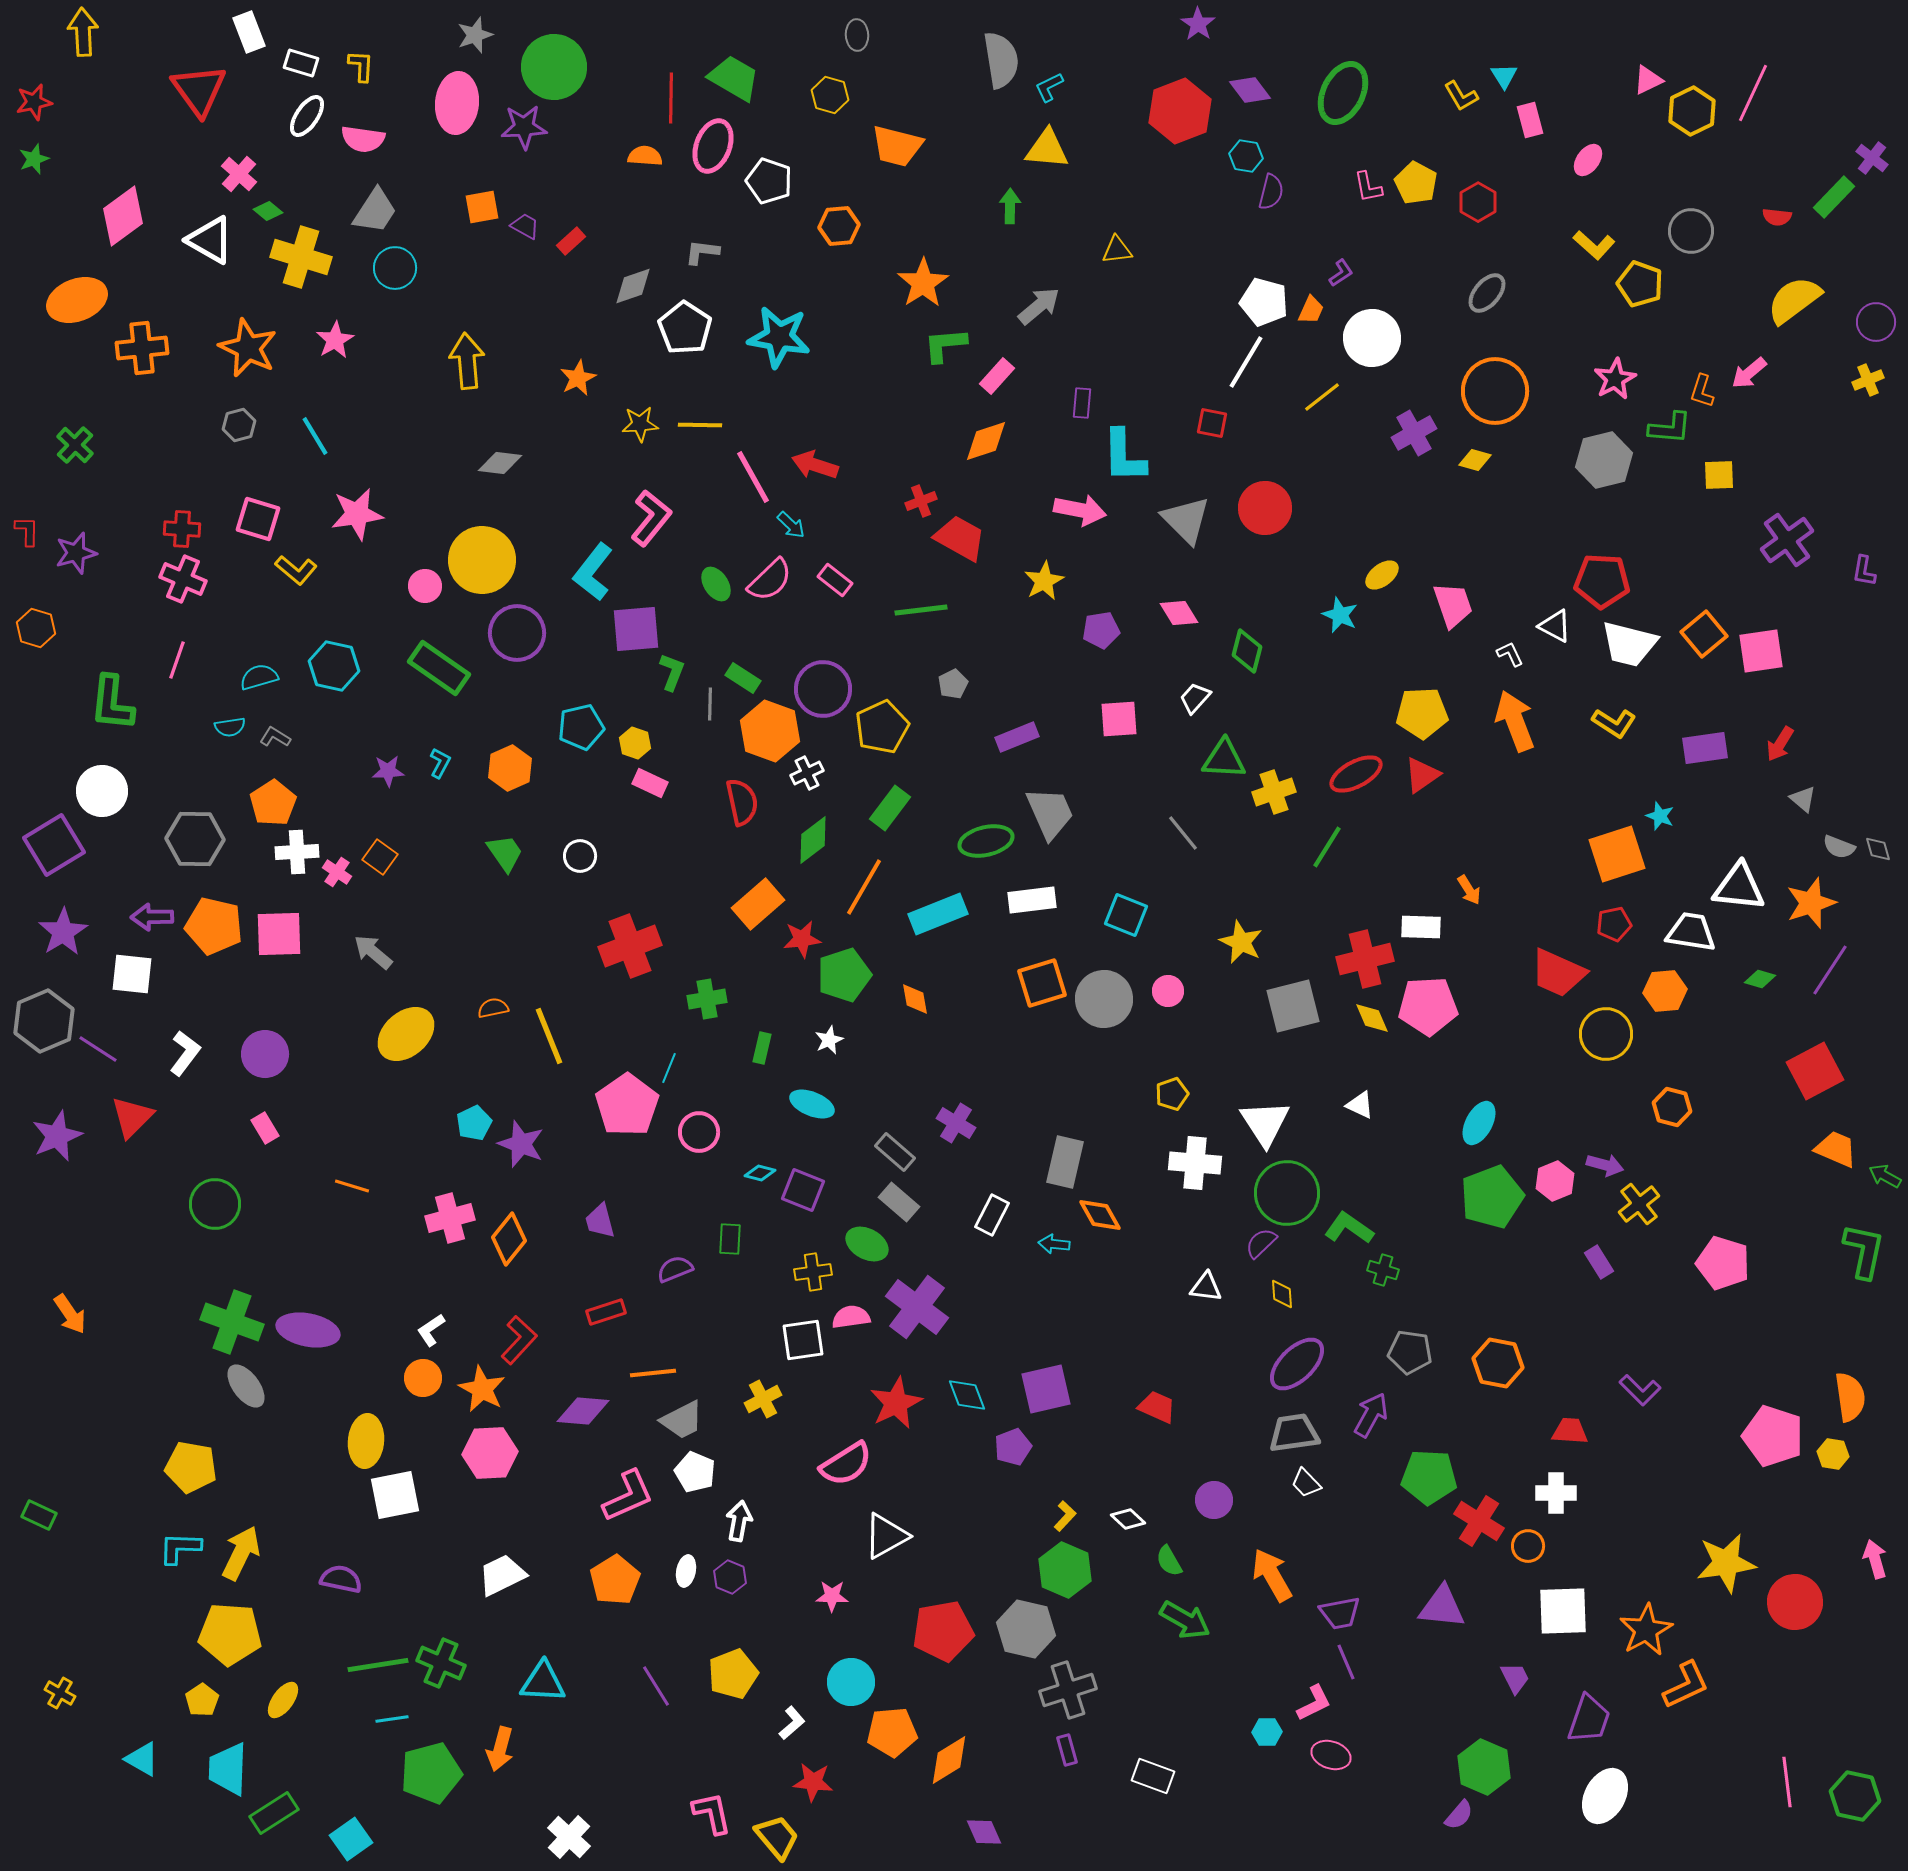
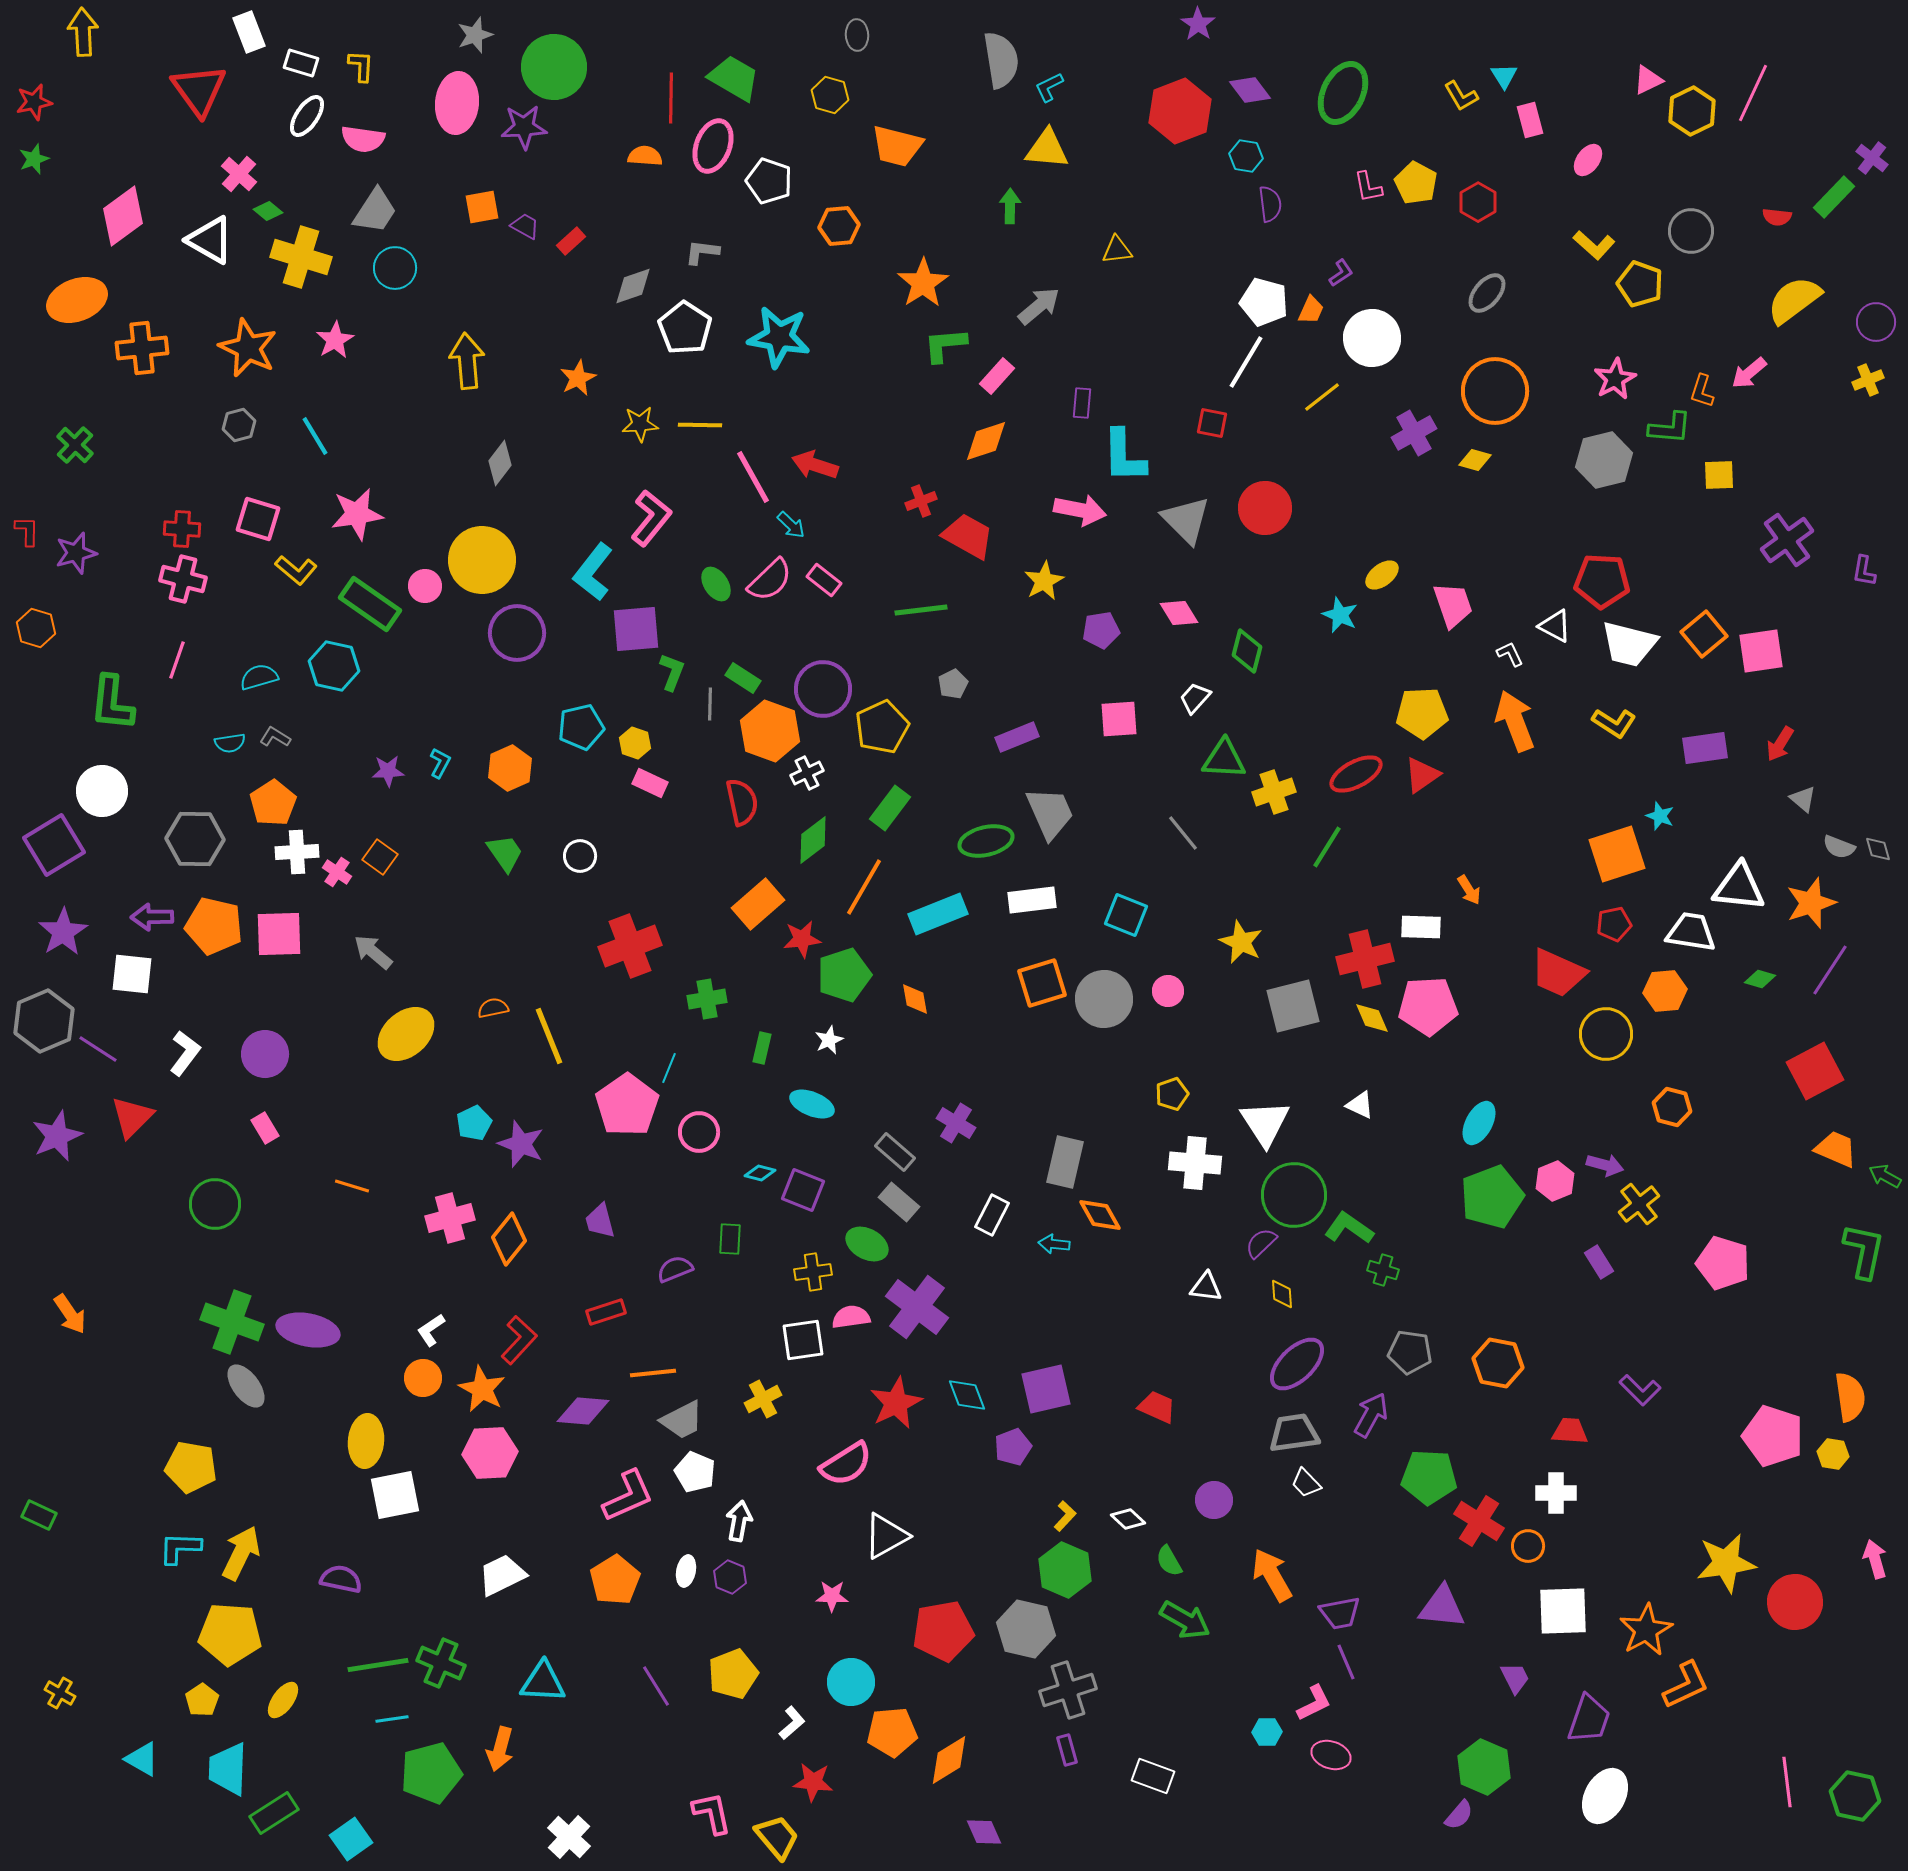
purple semicircle at (1271, 192): moved 1 px left, 12 px down; rotated 21 degrees counterclockwise
gray diamond at (500, 463): rotated 60 degrees counterclockwise
red trapezoid at (960, 538): moved 8 px right, 2 px up
pink cross at (183, 579): rotated 9 degrees counterclockwise
pink rectangle at (835, 580): moved 11 px left
green rectangle at (439, 668): moved 69 px left, 64 px up
cyan semicircle at (230, 727): moved 16 px down
green circle at (1287, 1193): moved 7 px right, 2 px down
